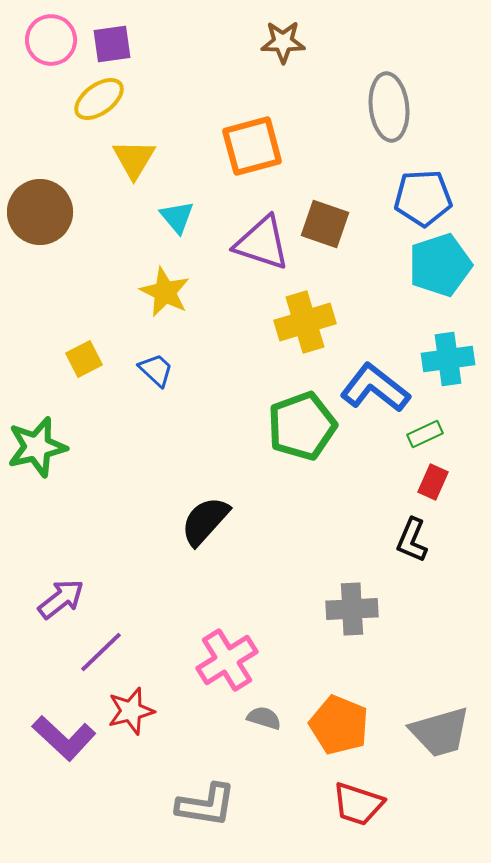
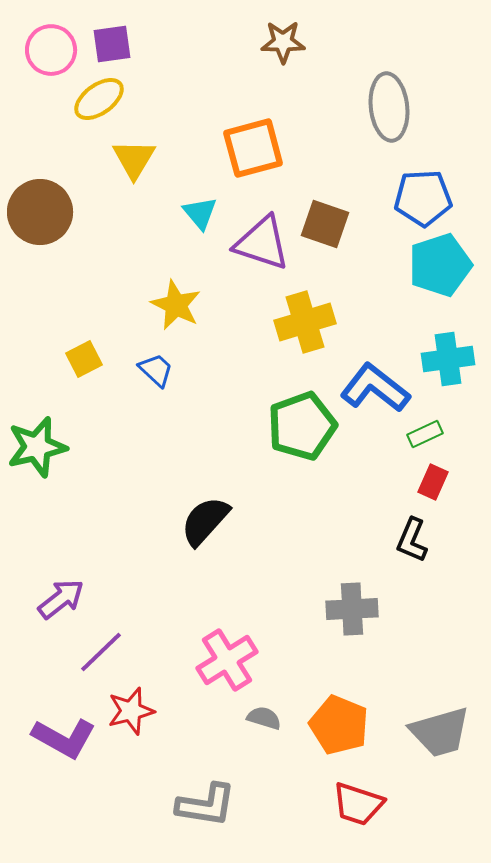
pink circle: moved 10 px down
orange square: moved 1 px right, 2 px down
cyan triangle: moved 23 px right, 4 px up
yellow star: moved 11 px right, 13 px down
purple L-shape: rotated 14 degrees counterclockwise
